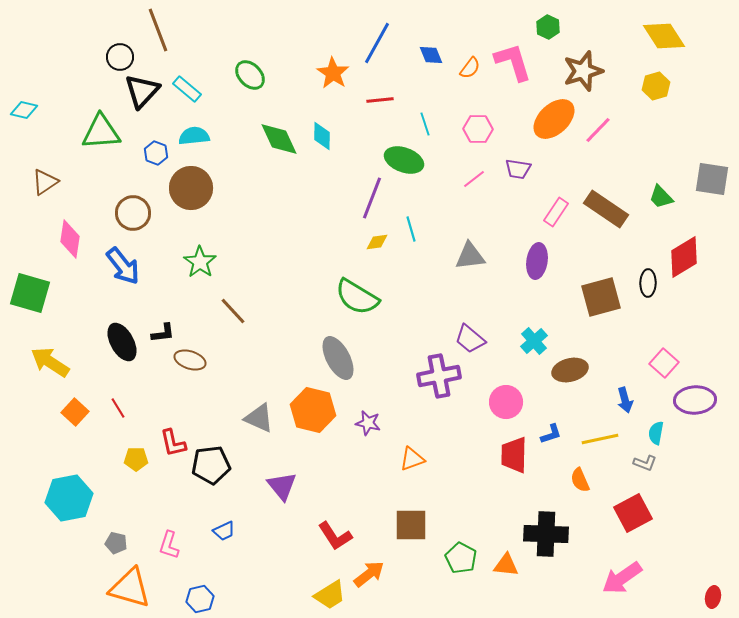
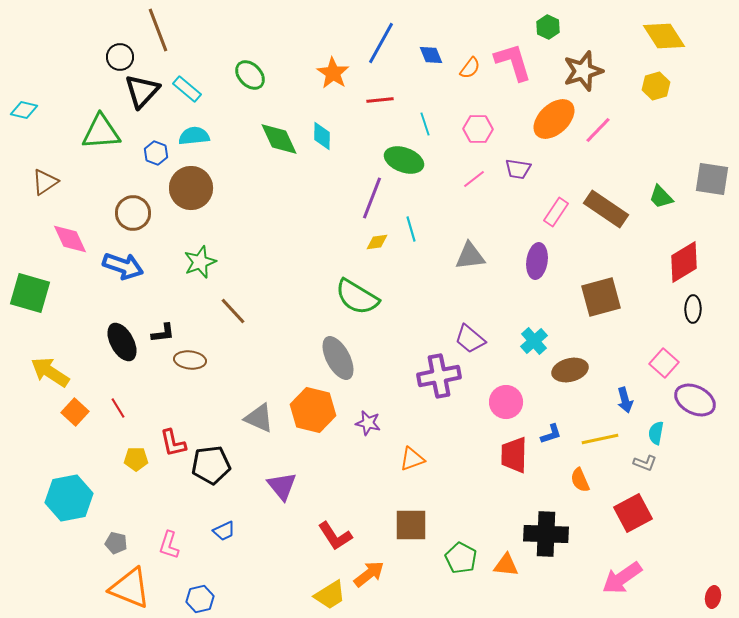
blue line at (377, 43): moved 4 px right
pink diamond at (70, 239): rotated 33 degrees counterclockwise
red diamond at (684, 257): moved 5 px down
green star at (200, 262): rotated 16 degrees clockwise
blue arrow at (123, 266): rotated 33 degrees counterclockwise
black ellipse at (648, 283): moved 45 px right, 26 px down
brown ellipse at (190, 360): rotated 12 degrees counterclockwise
yellow arrow at (50, 362): moved 10 px down
purple ellipse at (695, 400): rotated 30 degrees clockwise
orange triangle at (130, 588): rotated 6 degrees clockwise
